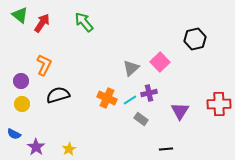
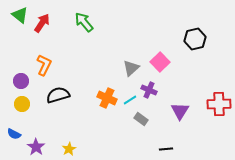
purple cross: moved 3 px up; rotated 35 degrees clockwise
